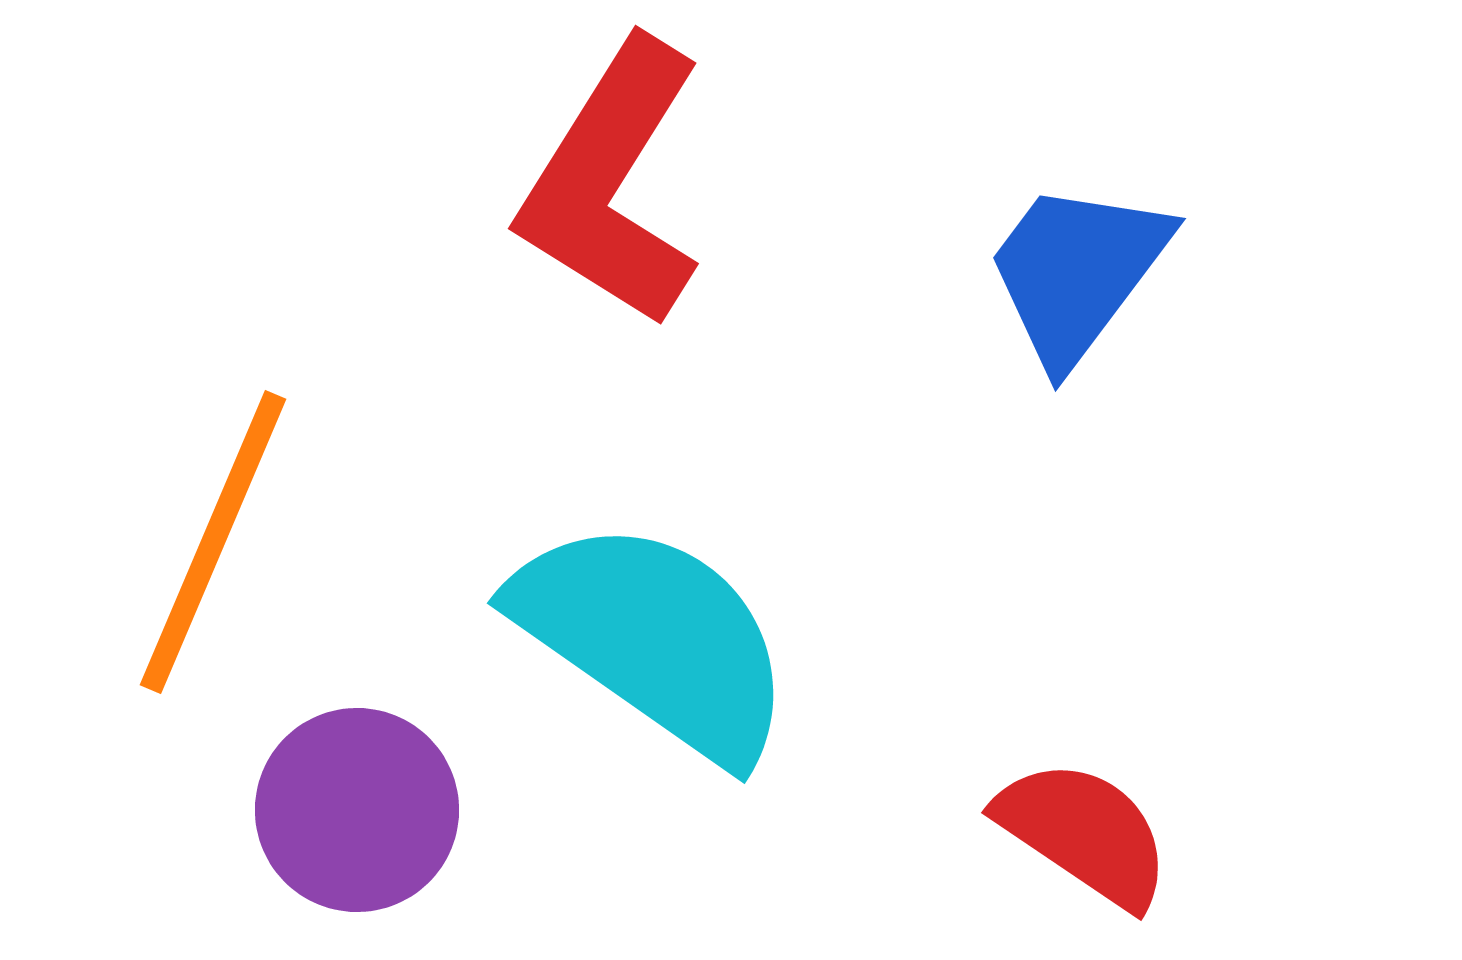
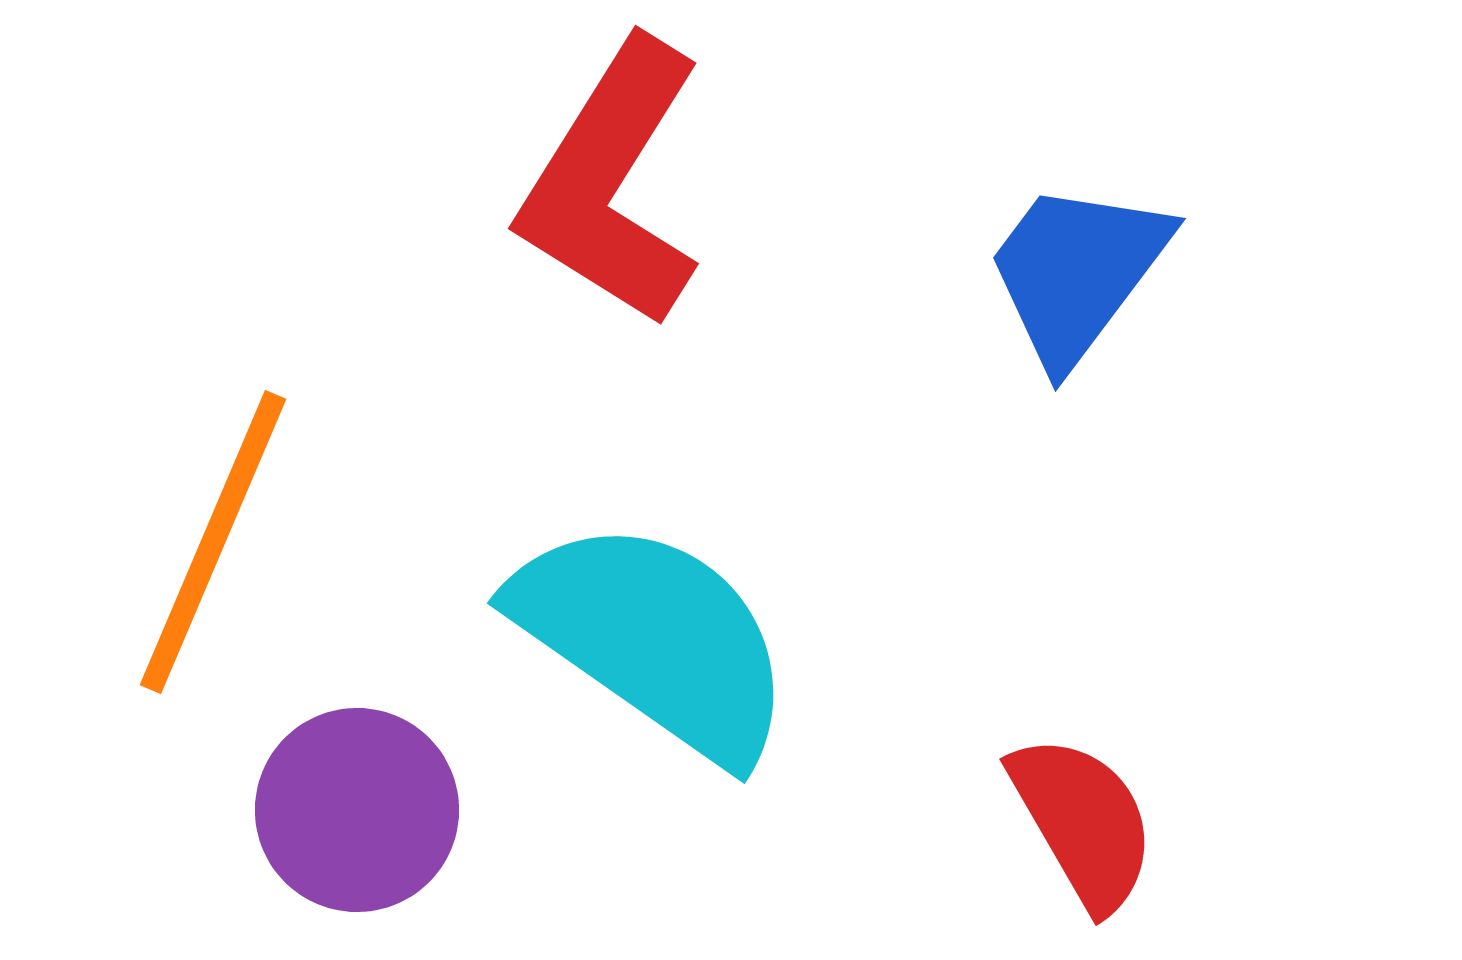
red semicircle: moved 1 px left, 11 px up; rotated 26 degrees clockwise
